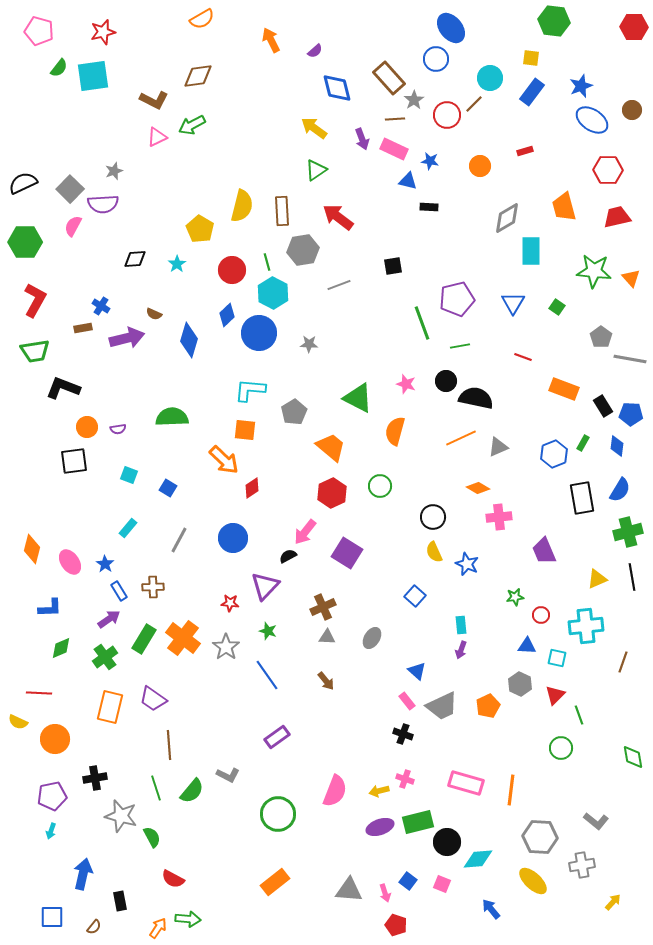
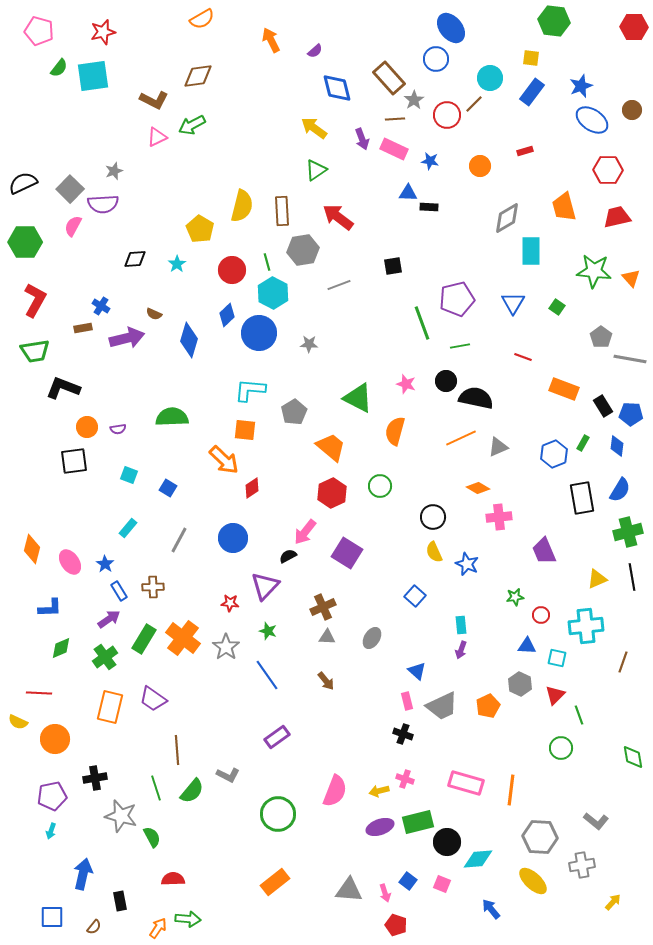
blue triangle at (408, 181): moved 12 px down; rotated 12 degrees counterclockwise
pink rectangle at (407, 701): rotated 24 degrees clockwise
brown line at (169, 745): moved 8 px right, 5 px down
red semicircle at (173, 879): rotated 150 degrees clockwise
